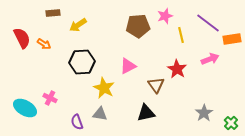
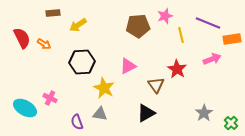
purple line: rotated 15 degrees counterclockwise
pink arrow: moved 2 px right
black triangle: rotated 18 degrees counterclockwise
